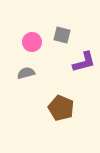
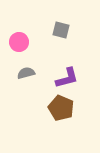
gray square: moved 1 px left, 5 px up
pink circle: moved 13 px left
purple L-shape: moved 17 px left, 16 px down
